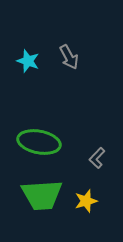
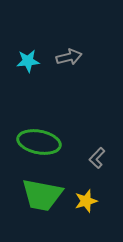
gray arrow: rotated 75 degrees counterclockwise
cyan star: rotated 25 degrees counterclockwise
green trapezoid: rotated 15 degrees clockwise
